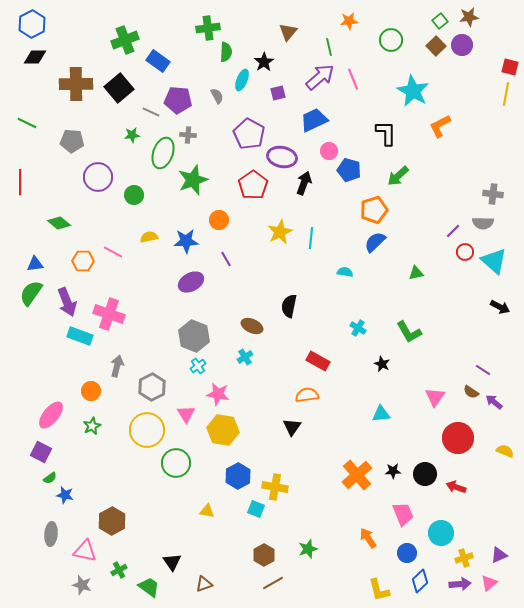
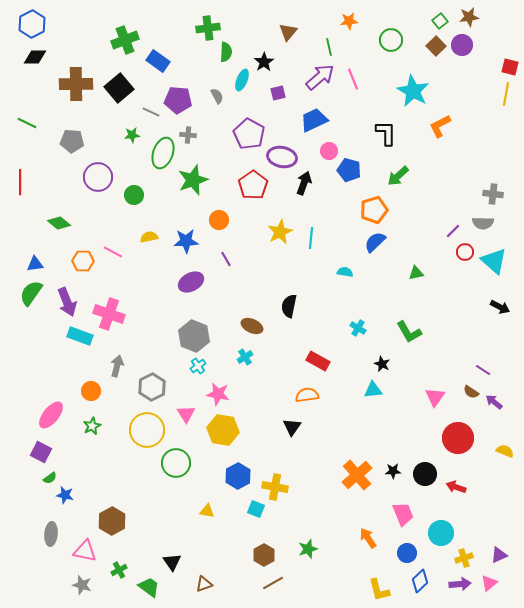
cyan triangle at (381, 414): moved 8 px left, 24 px up
